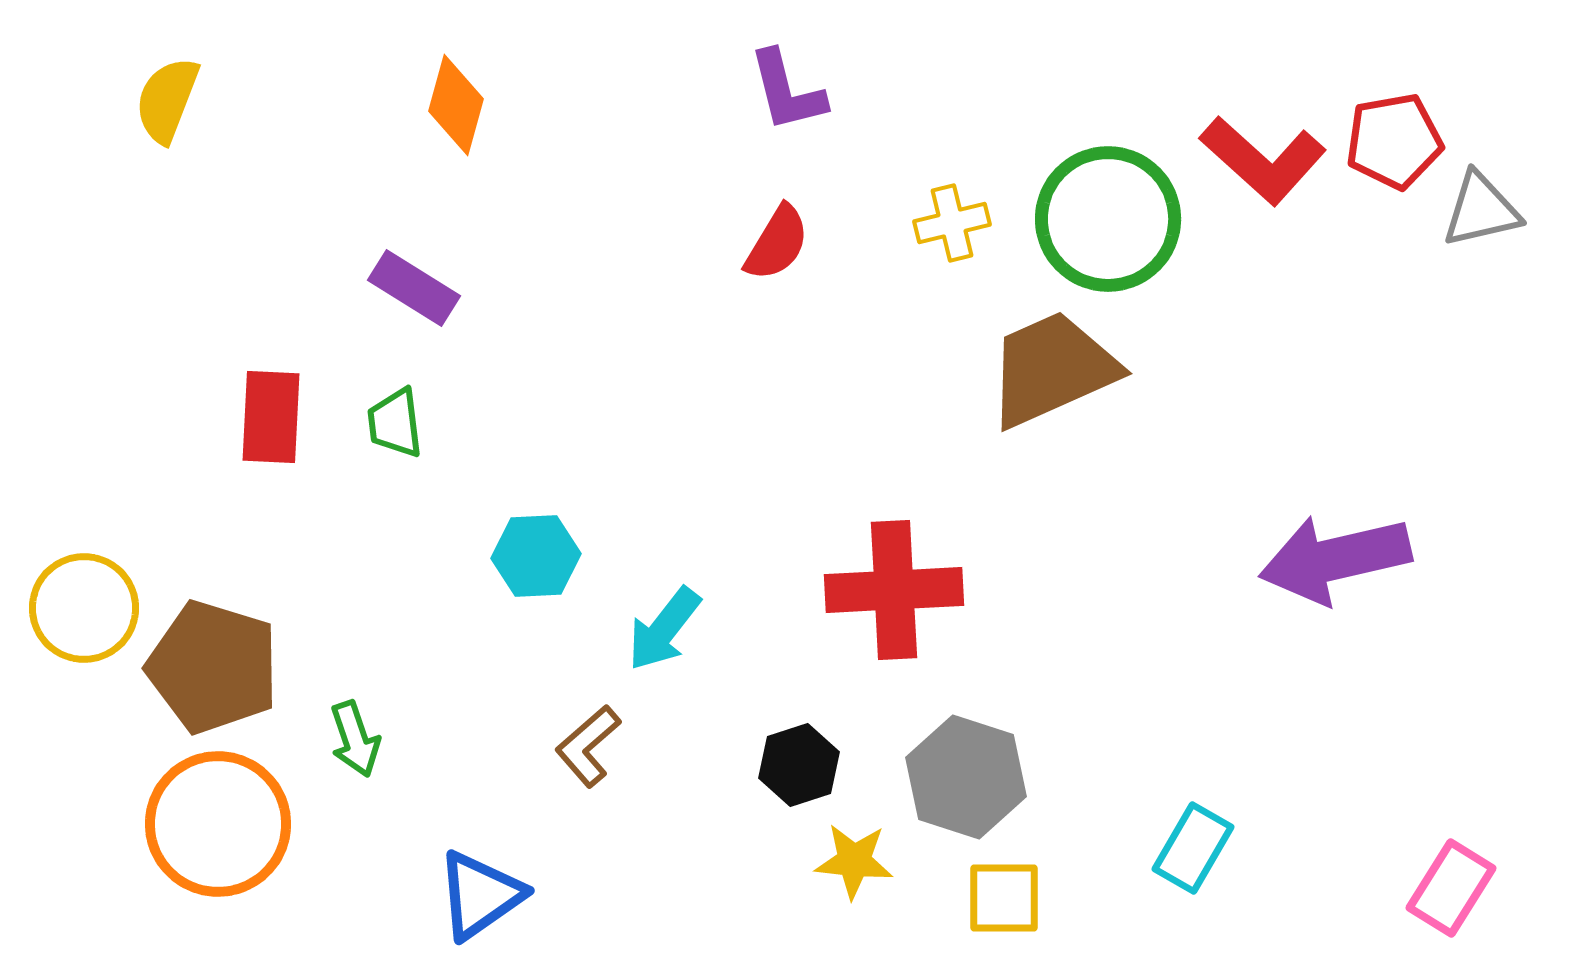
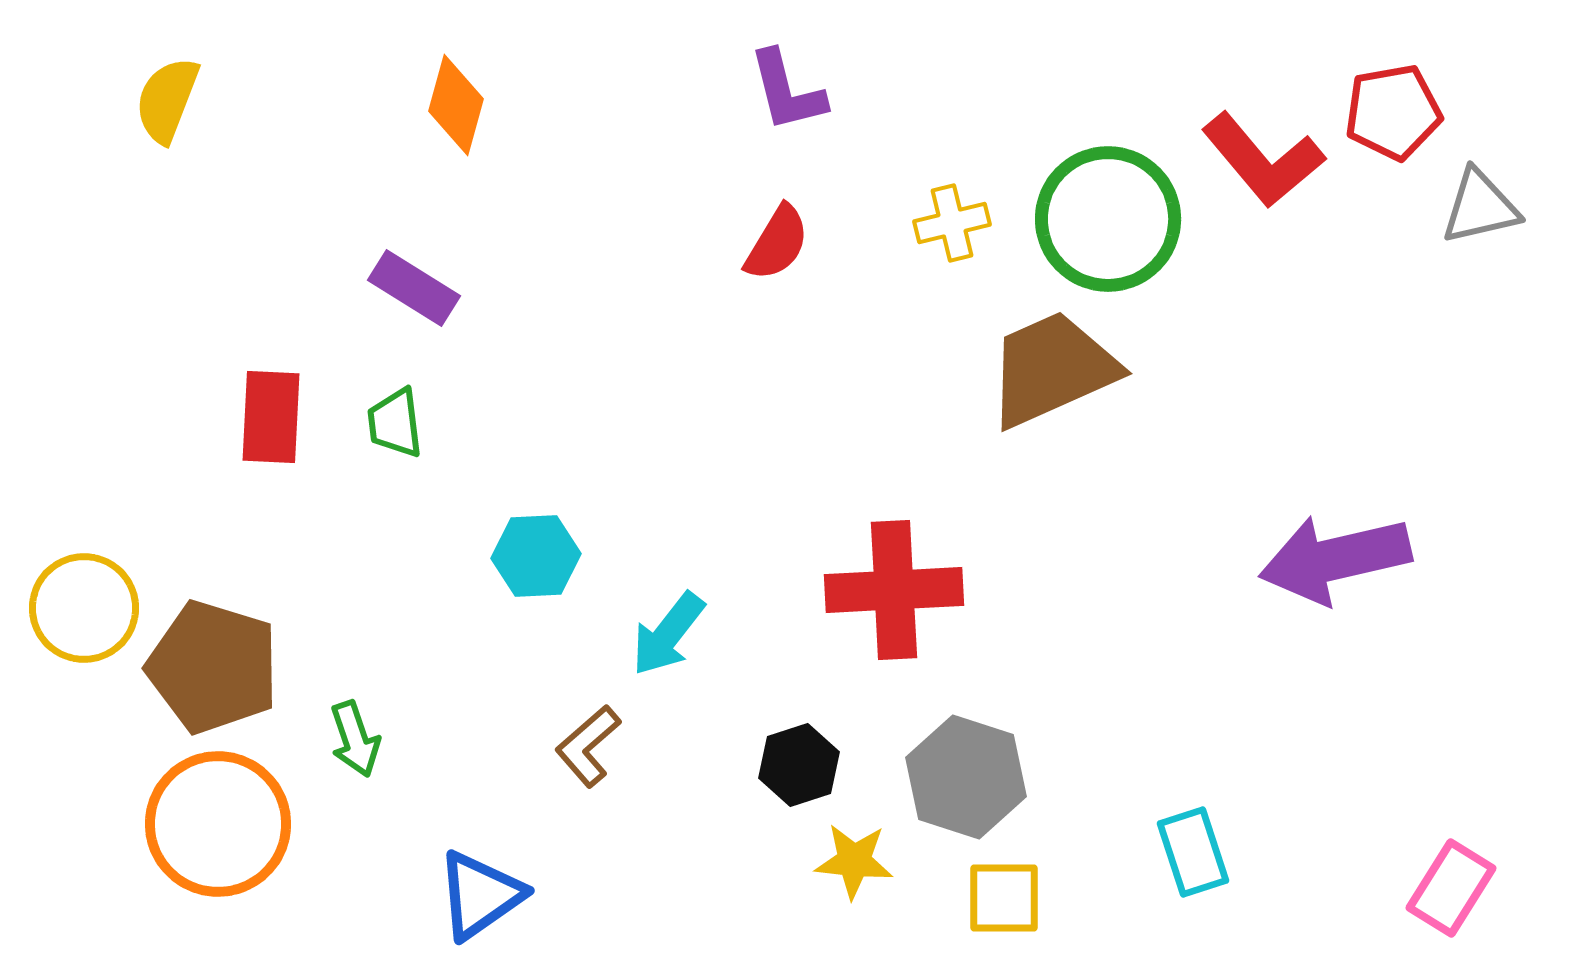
red pentagon: moved 1 px left, 29 px up
red L-shape: rotated 8 degrees clockwise
gray triangle: moved 1 px left, 3 px up
cyan arrow: moved 4 px right, 5 px down
cyan rectangle: moved 4 px down; rotated 48 degrees counterclockwise
